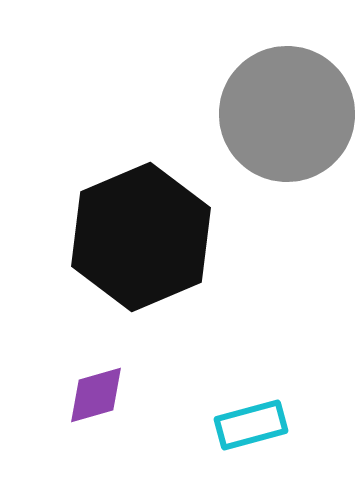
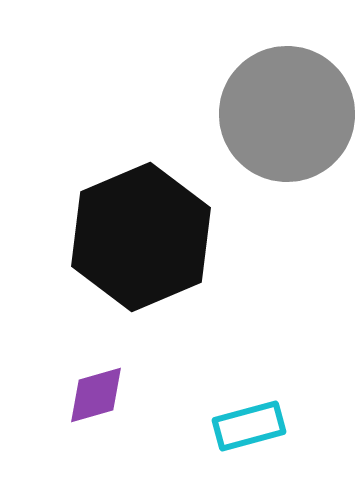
cyan rectangle: moved 2 px left, 1 px down
